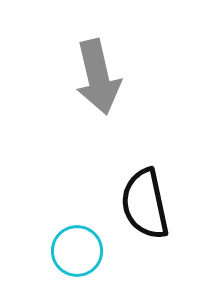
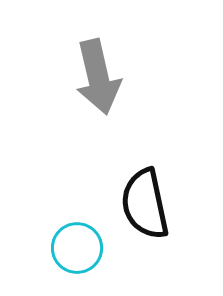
cyan circle: moved 3 px up
